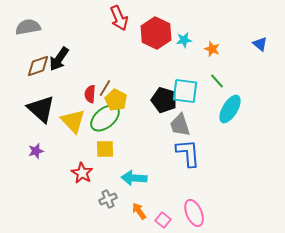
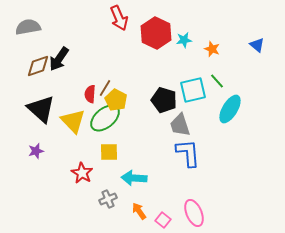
blue triangle: moved 3 px left, 1 px down
cyan square: moved 8 px right, 1 px up; rotated 20 degrees counterclockwise
yellow square: moved 4 px right, 3 px down
